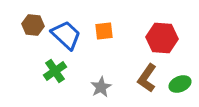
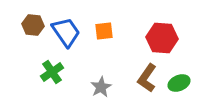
blue trapezoid: moved 3 px up; rotated 12 degrees clockwise
green cross: moved 3 px left, 1 px down
green ellipse: moved 1 px left, 1 px up
